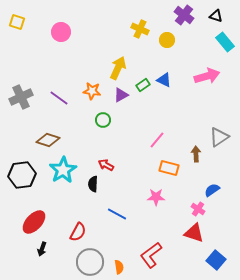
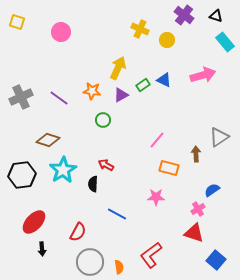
pink arrow: moved 4 px left, 1 px up
pink cross: rotated 24 degrees clockwise
black arrow: rotated 24 degrees counterclockwise
